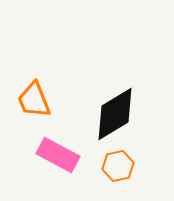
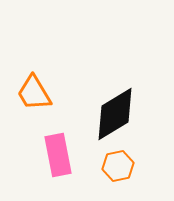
orange trapezoid: moved 7 px up; rotated 9 degrees counterclockwise
pink rectangle: rotated 51 degrees clockwise
